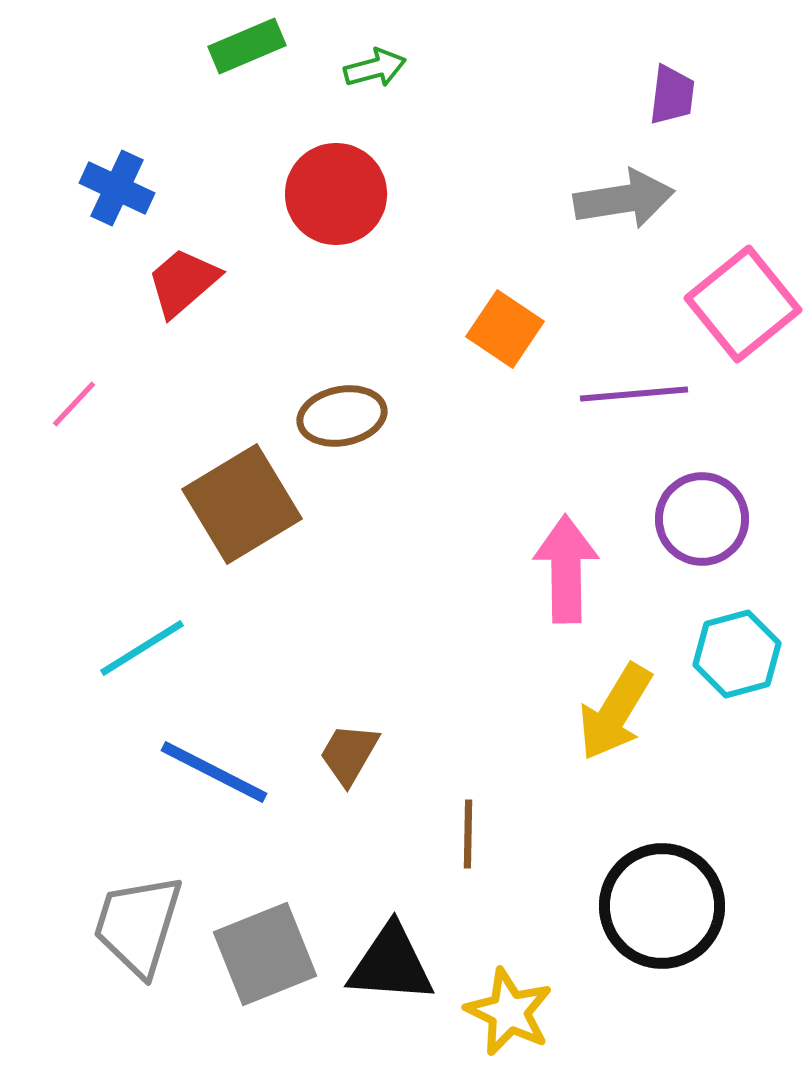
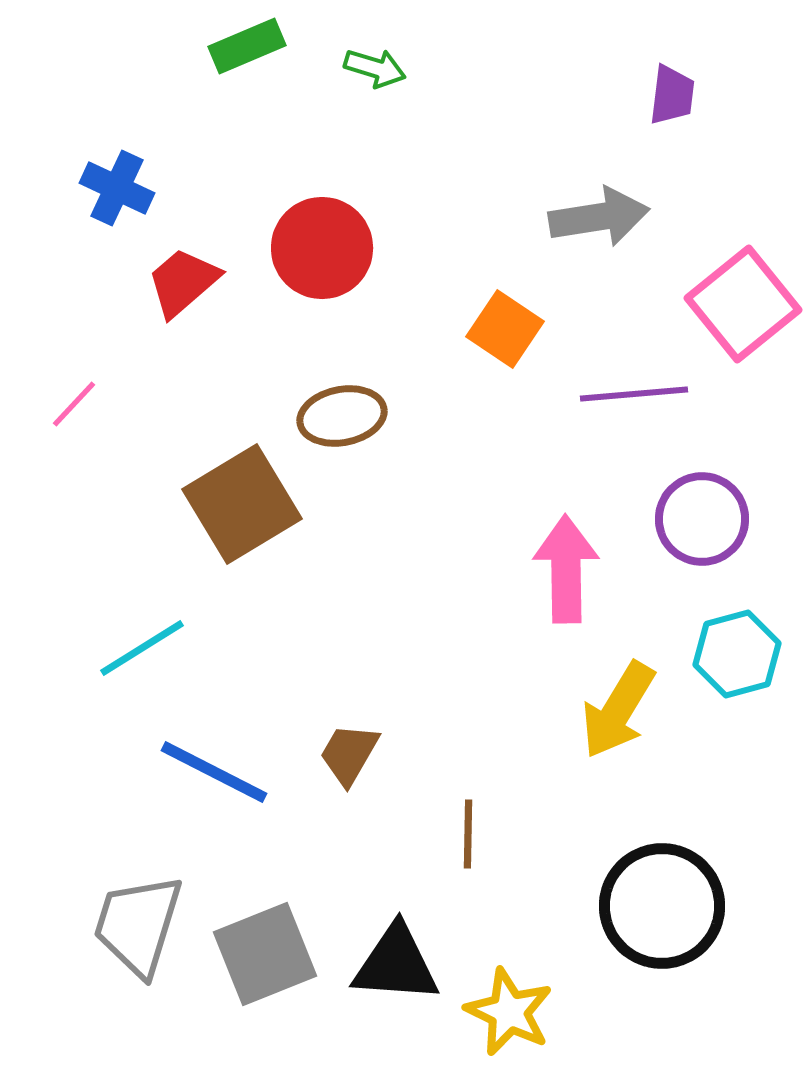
green arrow: rotated 32 degrees clockwise
red circle: moved 14 px left, 54 px down
gray arrow: moved 25 px left, 18 px down
yellow arrow: moved 3 px right, 2 px up
black triangle: moved 5 px right
